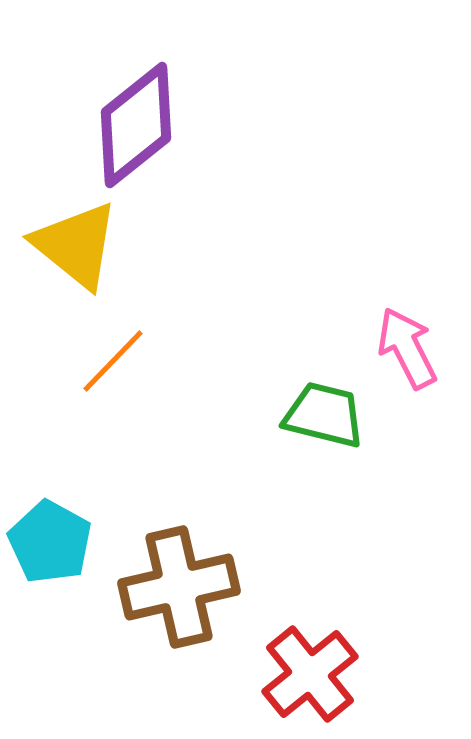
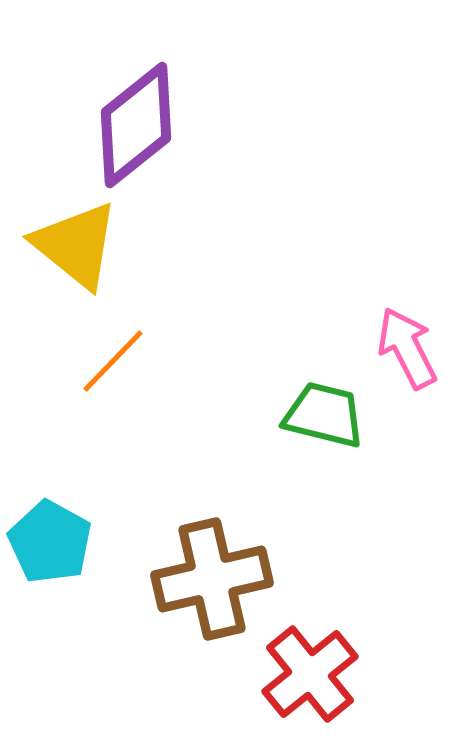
brown cross: moved 33 px right, 8 px up
